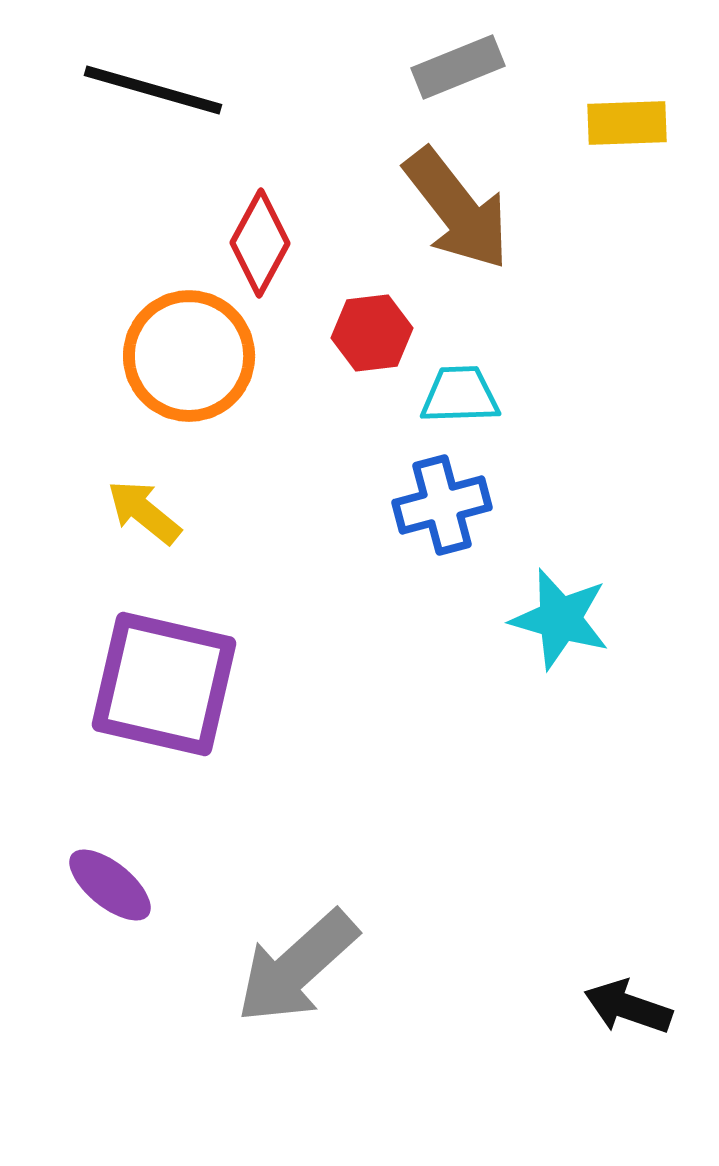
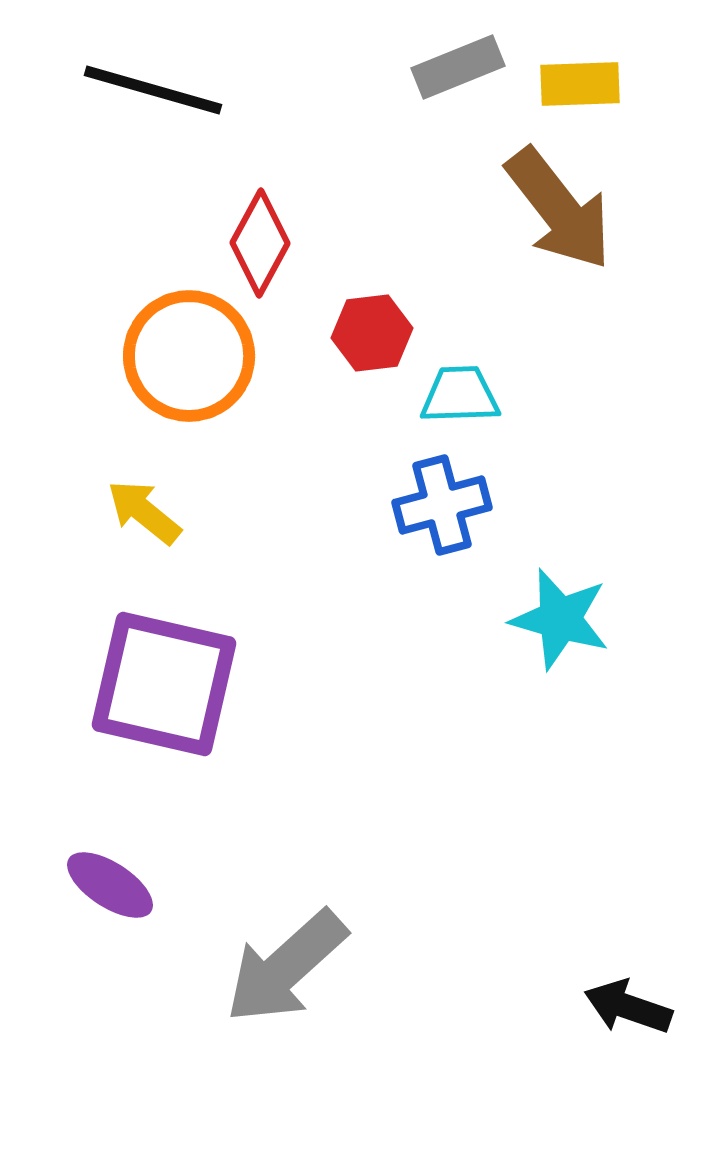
yellow rectangle: moved 47 px left, 39 px up
brown arrow: moved 102 px right
purple ellipse: rotated 6 degrees counterclockwise
gray arrow: moved 11 px left
